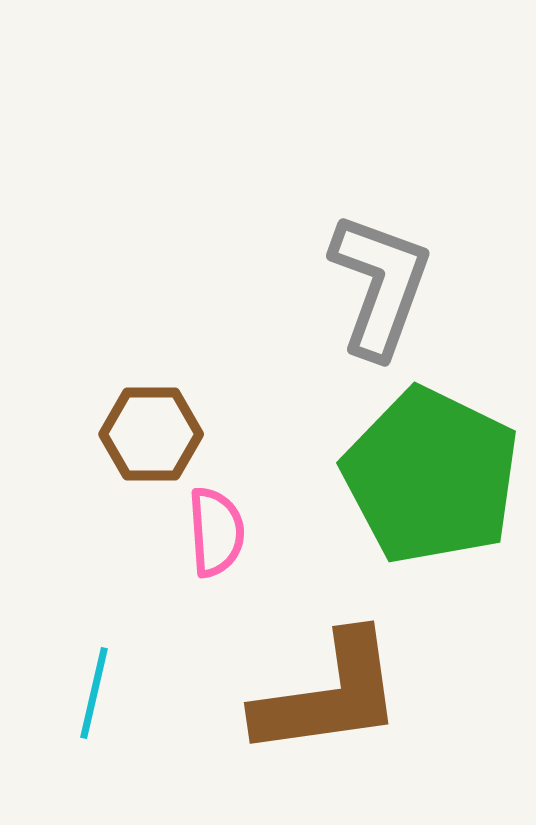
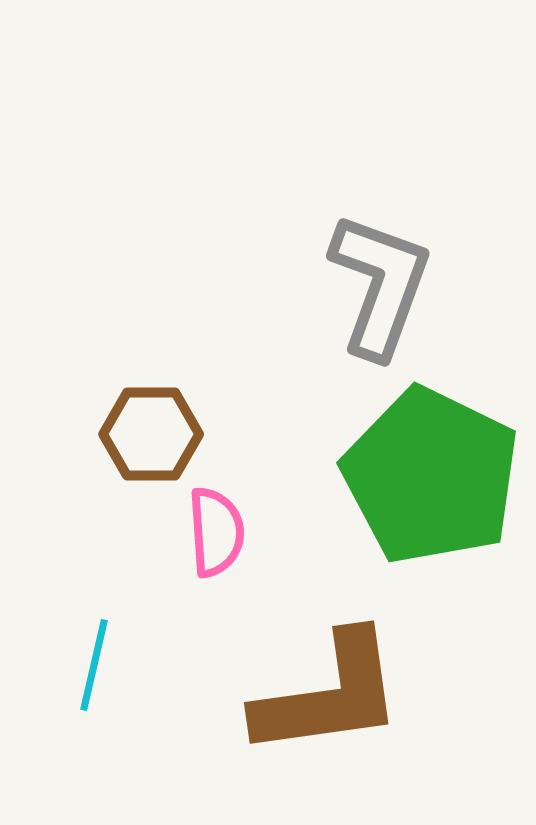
cyan line: moved 28 px up
